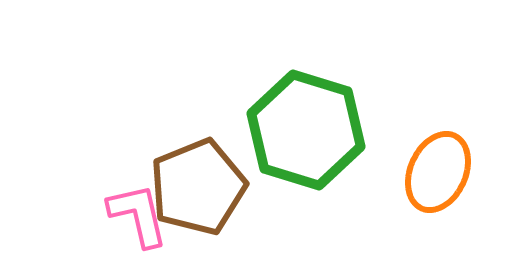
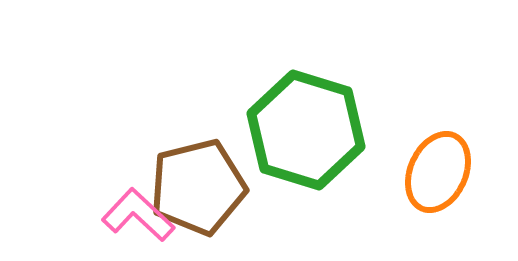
brown pentagon: rotated 8 degrees clockwise
pink L-shape: rotated 34 degrees counterclockwise
